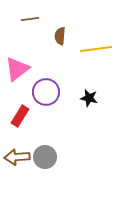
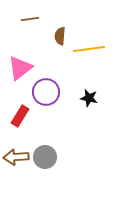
yellow line: moved 7 px left
pink triangle: moved 3 px right, 1 px up
brown arrow: moved 1 px left
